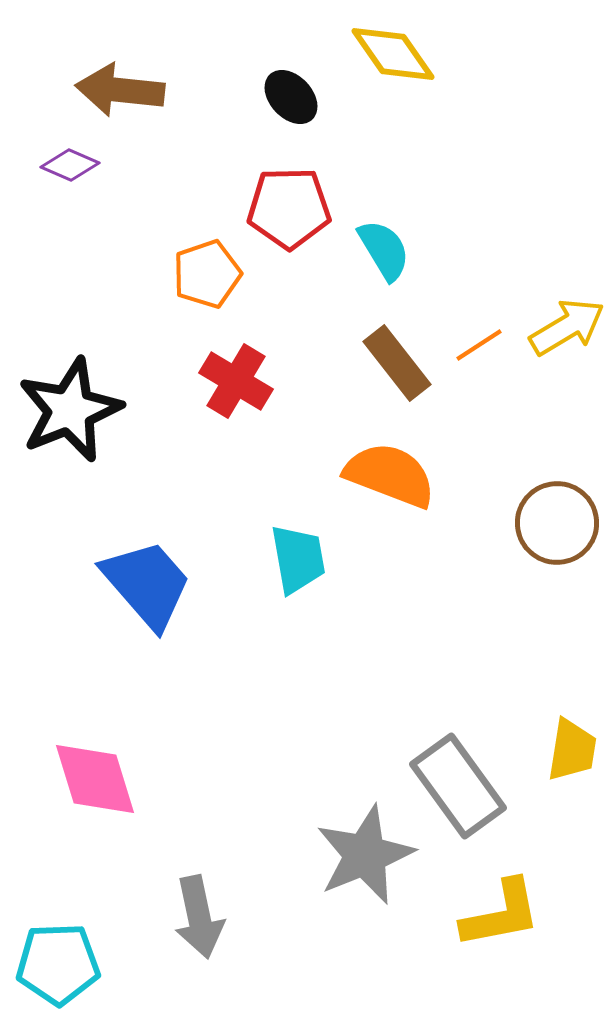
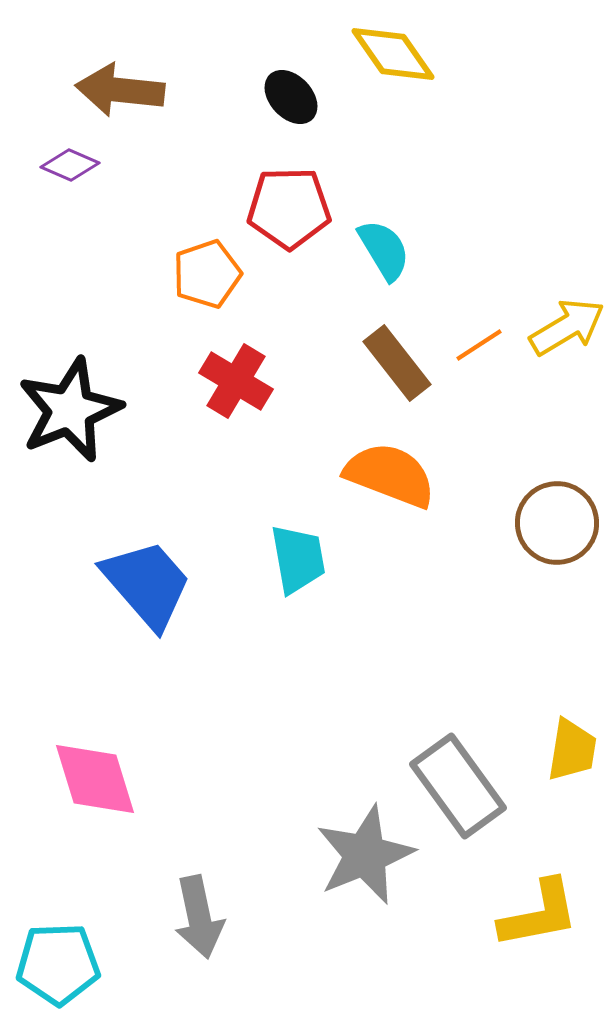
yellow L-shape: moved 38 px right
